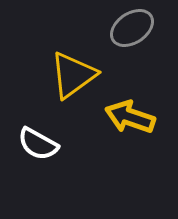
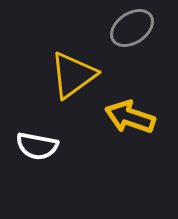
white semicircle: moved 1 px left, 2 px down; rotated 18 degrees counterclockwise
